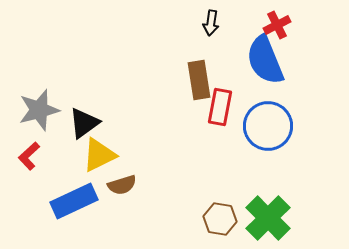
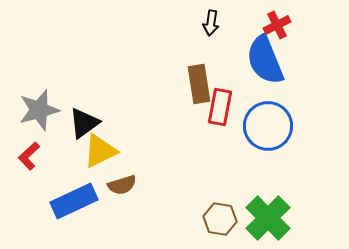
brown rectangle: moved 4 px down
yellow triangle: moved 1 px right, 4 px up
